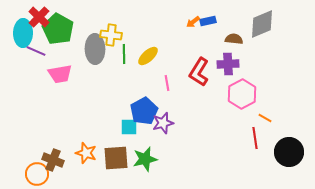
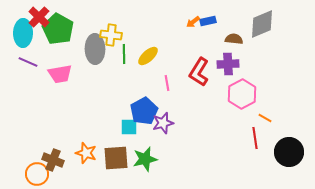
purple line: moved 8 px left, 11 px down
